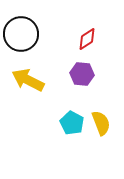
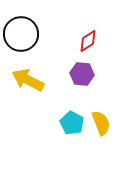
red diamond: moved 1 px right, 2 px down
